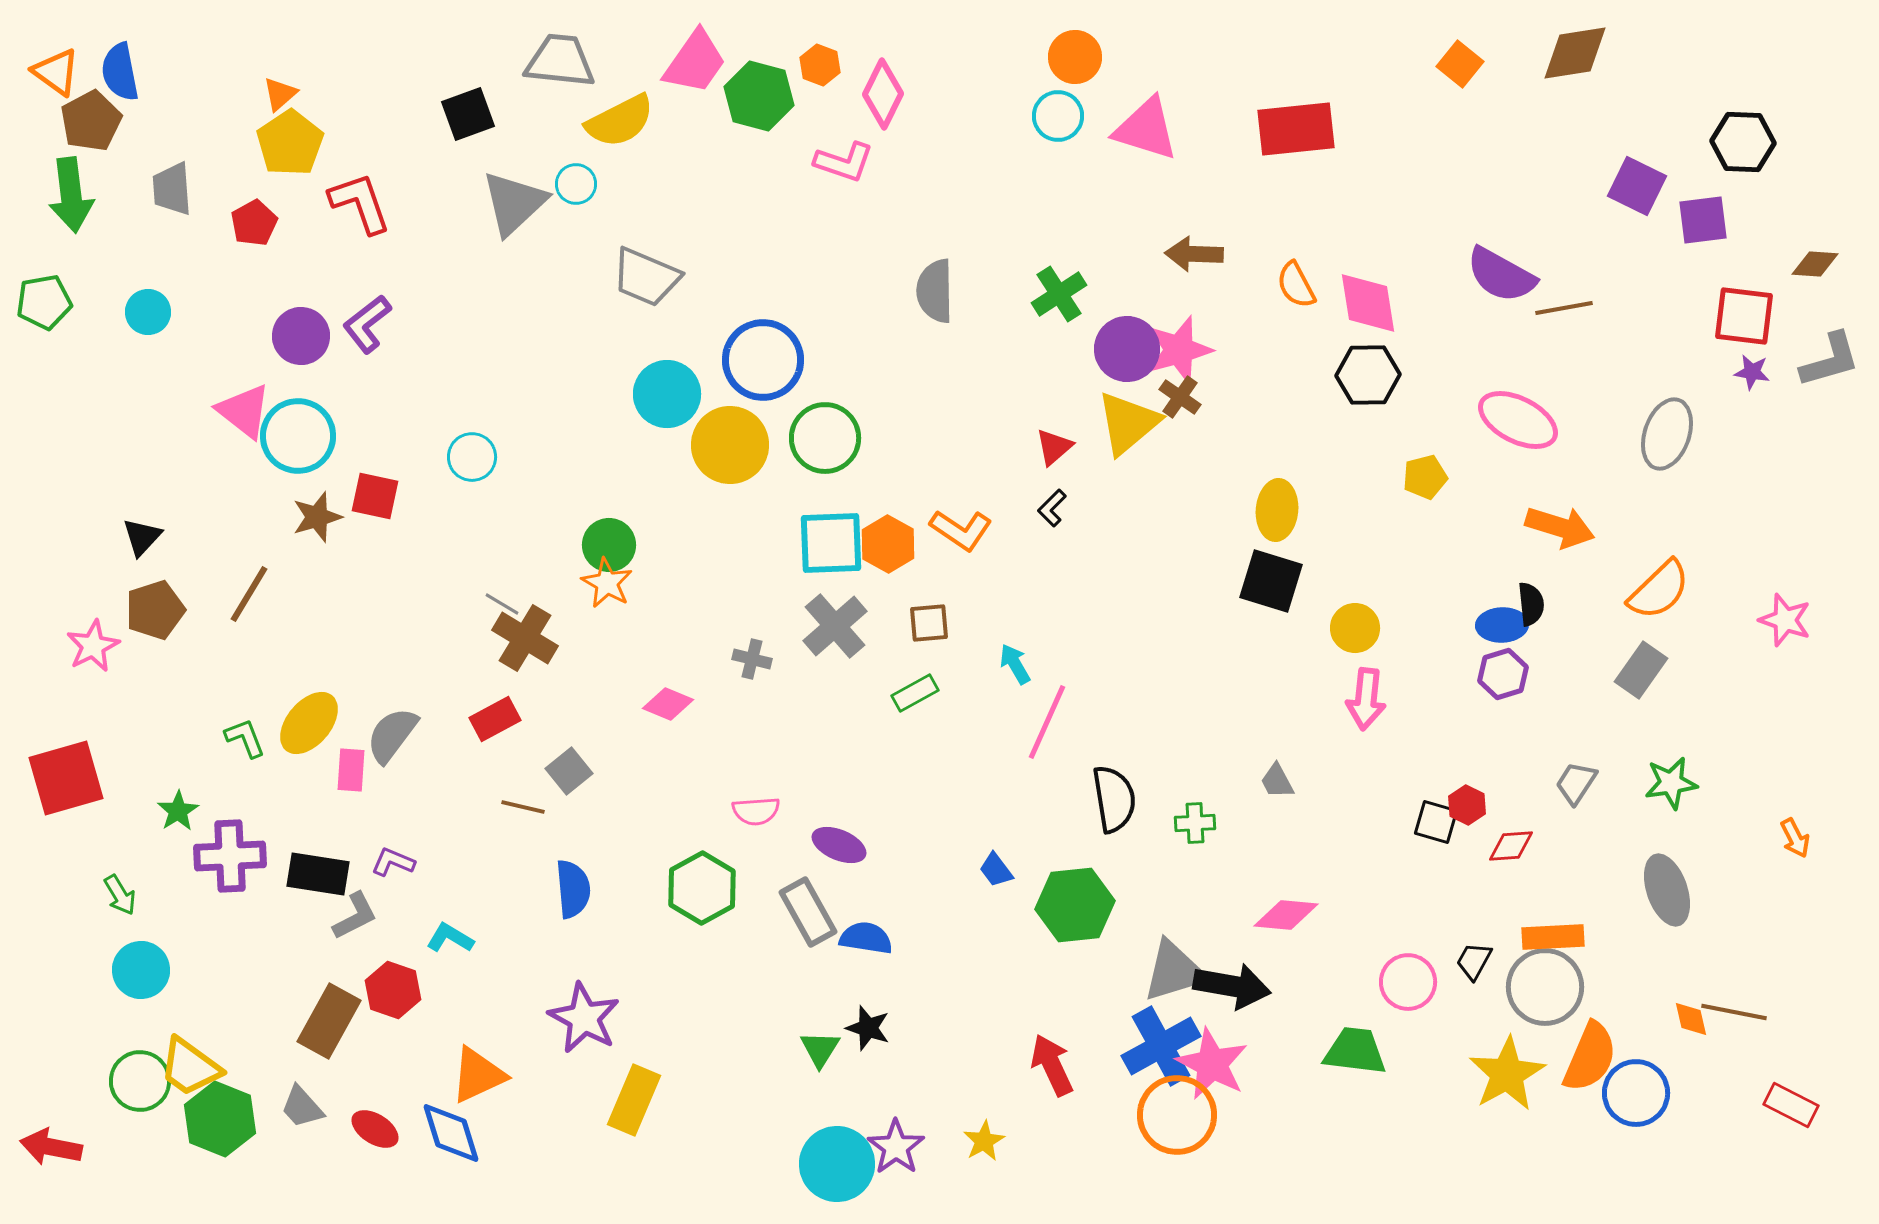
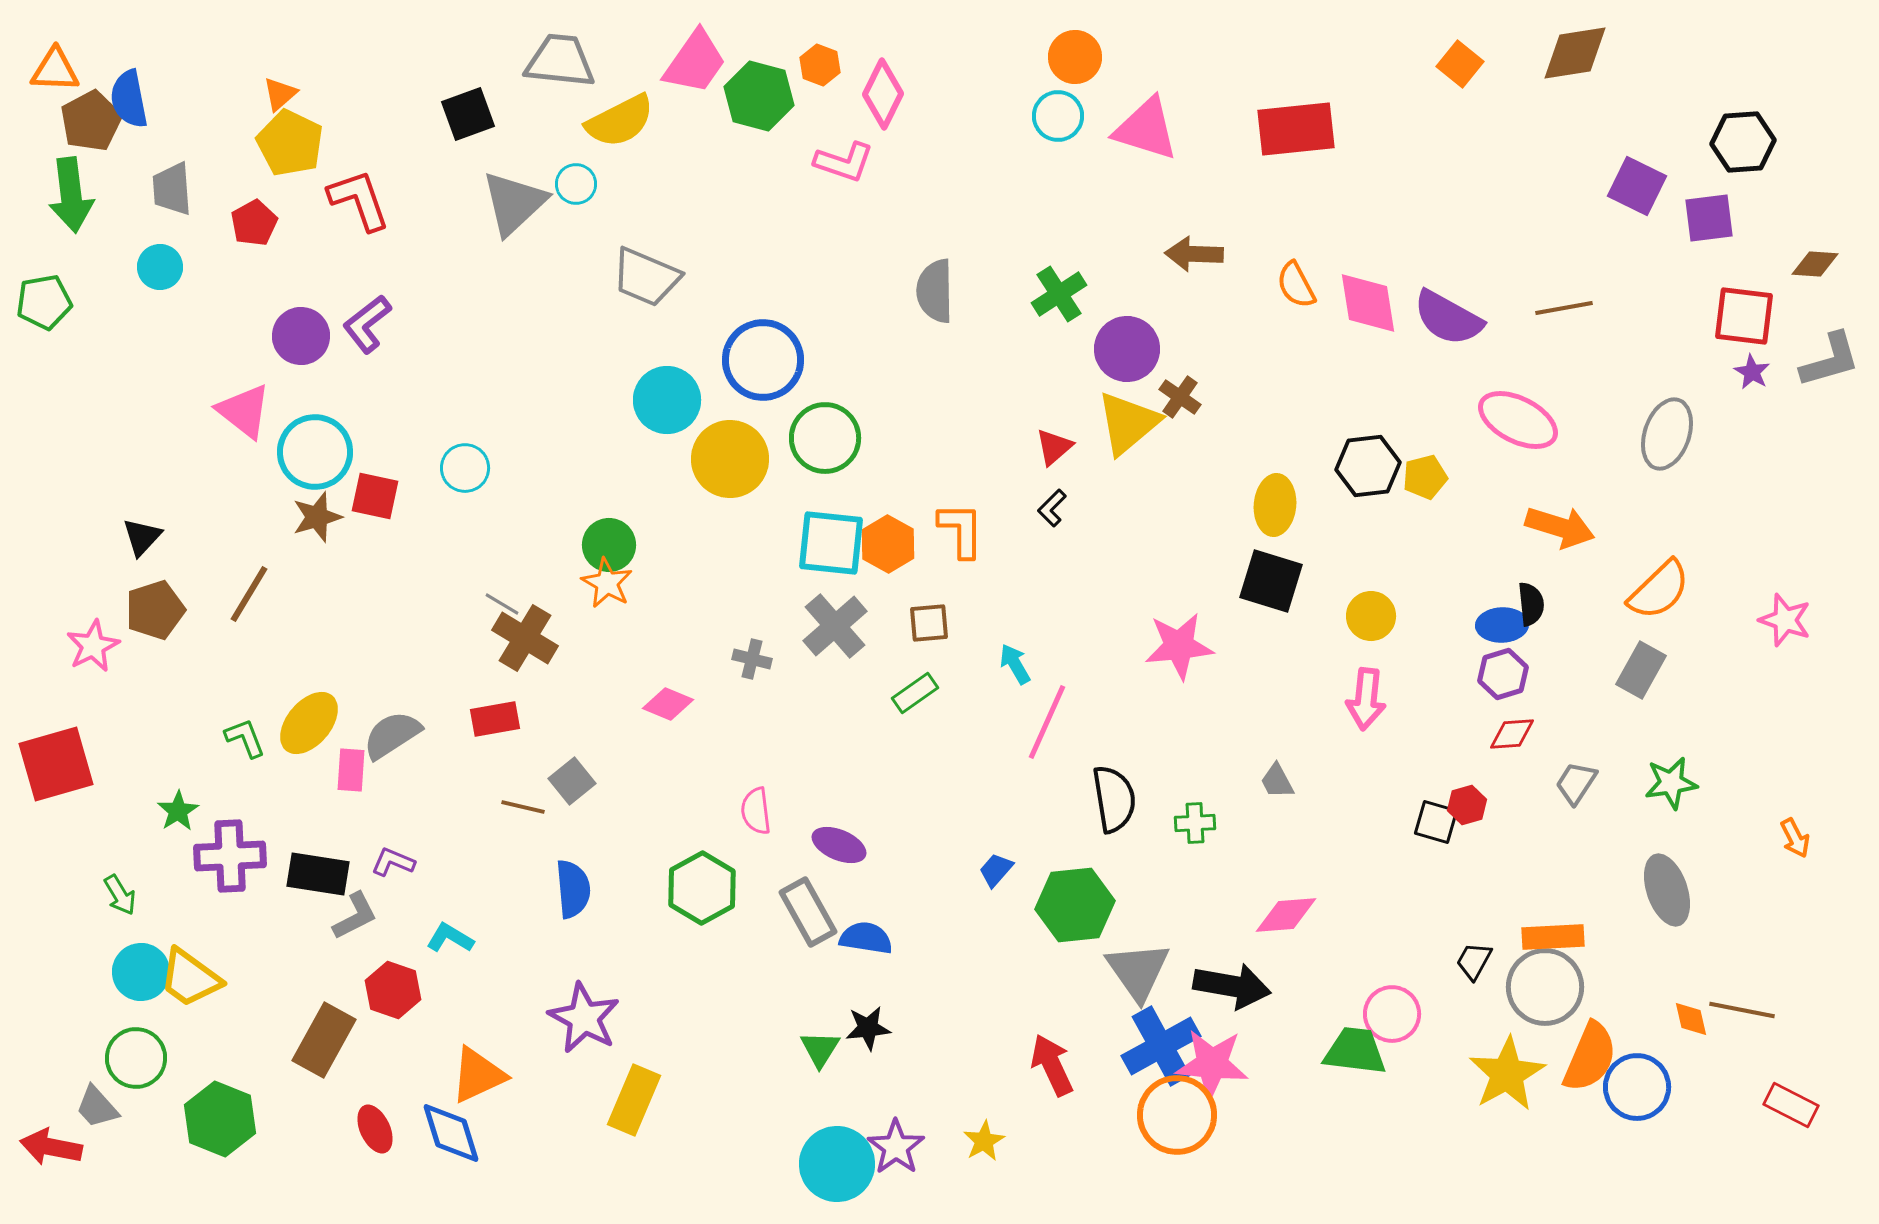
orange triangle at (56, 72): moved 1 px left, 2 px up; rotated 34 degrees counterclockwise
blue semicircle at (120, 72): moved 9 px right, 27 px down
black hexagon at (1743, 142): rotated 6 degrees counterclockwise
yellow pentagon at (290, 143): rotated 12 degrees counterclockwise
red L-shape at (360, 203): moved 1 px left, 3 px up
purple square at (1703, 220): moved 6 px right, 2 px up
purple semicircle at (1501, 275): moved 53 px left, 43 px down
cyan circle at (148, 312): moved 12 px right, 45 px up
pink star at (1179, 350): moved 296 px down; rotated 10 degrees clockwise
purple star at (1752, 372): rotated 21 degrees clockwise
black hexagon at (1368, 375): moved 91 px down; rotated 6 degrees counterclockwise
cyan circle at (667, 394): moved 6 px down
cyan circle at (298, 436): moved 17 px right, 16 px down
yellow circle at (730, 445): moved 14 px down
cyan circle at (472, 457): moved 7 px left, 11 px down
yellow ellipse at (1277, 510): moved 2 px left, 5 px up
orange L-shape at (961, 530): rotated 124 degrees counterclockwise
cyan square at (831, 543): rotated 8 degrees clockwise
yellow circle at (1355, 628): moved 16 px right, 12 px up
gray rectangle at (1641, 670): rotated 6 degrees counterclockwise
green rectangle at (915, 693): rotated 6 degrees counterclockwise
red rectangle at (495, 719): rotated 18 degrees clockwise
gray semicircle at (392, 735): rotated 20 degrees clockwise
gray square at (569, 771): moved 3 px right, 10 px down
red square at (66, 778): moved 10 px left, 14 px up
red hexagon at (1467, 805): rotated 18 degrees clockwise
pink semicircle at (756, 811): rotated 87 degrees clockwise
red diamond at (1511, 846): moved 1 px right, 112 px up
blue trapezoid at (996, 870): rotated 78 degrees clockwise
pink diamond at (1286, 915): rotated 10 degrees counterclockwise
cyan circle at (141, 970): moved 2 px down
gray triangle at (1174, 971): moved 36 px left; rotated 48 degrees counterclockwise
pink circle at (1408, 982): moved 16 px left, 32 px down
brown line at (1734, 1012): moved 8 px right, 2 px up
brown rectangle at (329, 1021): moved 5 px left, 19 px down
black star at (868, 1028): rotated 24 degrees counterclockwise
pink star at (1212, 1064): rotated 22 degrees counterclockwise
yellow trapezoid at (190, 1067): moved 89 px up
green circle at (140, 1081): moved 4 px left, 23 px up
blue circle at (1636, 1093): moved 1 px right, 6 px up
gray trapezoid at (302, 1107): moved 205 px left
red ellipse at (375, 1129): rotated 33 degrees clockwise
